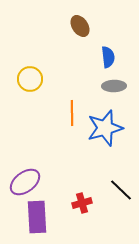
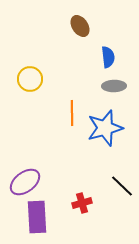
black line: moved 1 px right, 4 px up
